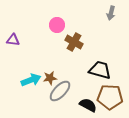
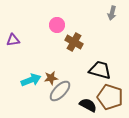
gray arrow: moved 1 px right
purple triangle: rotated 16 degrees counterclockwise
brown star: moved 1 px right
brown pentagon: rotated 15 degrees clockwise
